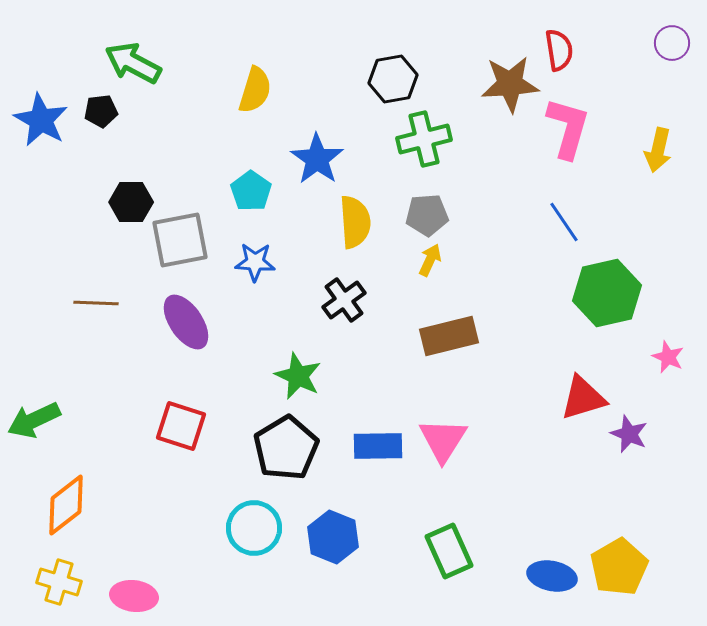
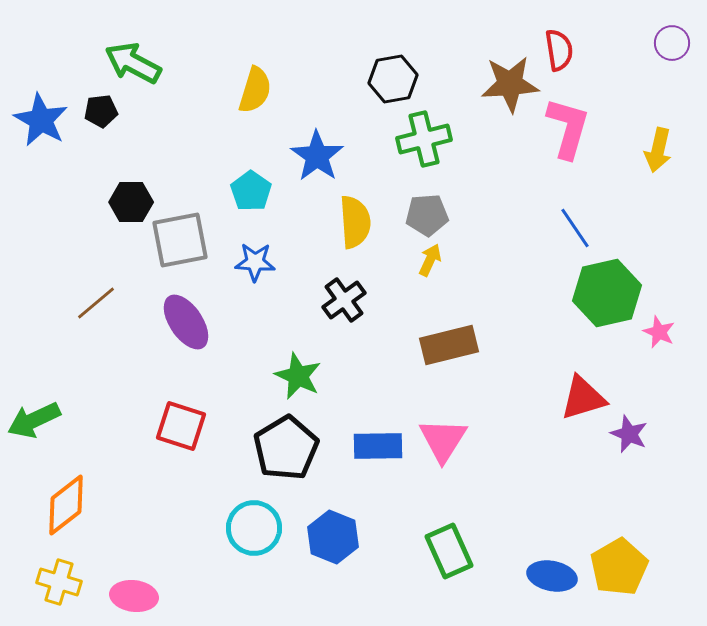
blue star at (317, 159): moved 3 px up
blue line at (564, 222): moved 11 px right, 6 px down
brown line at (96, 303): rotated 42 degrees counterclockwise
brown rectangle at (449, 336): moved 9 px down
pink star at (668, 357): moved 9 px left, 25 px up
